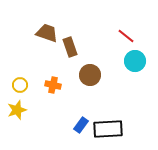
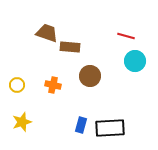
red line: rotated 24 degrees counterclockwise
brown rectangle: rotated 66 degrees counterclockwise
brown circle: moved 1 px down
yellow circle: moved 3 px left
yellow star: moved 5 px right, 12 px down
blue rectangle: rotated 21 degrees counterclockwise
black rectangle: moved 2 px right, 1 px up
